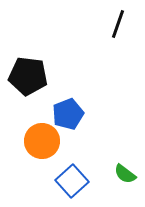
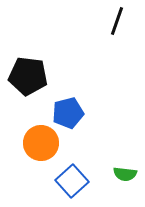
black line: moved 1 px left, 3 px up
blue pentagon: moved 1 px up; rotated 8 degrees clockwise
orange circle: moved 1 px left, 2 px down
green semicircle: rotated 30 degrees counterclockwise
